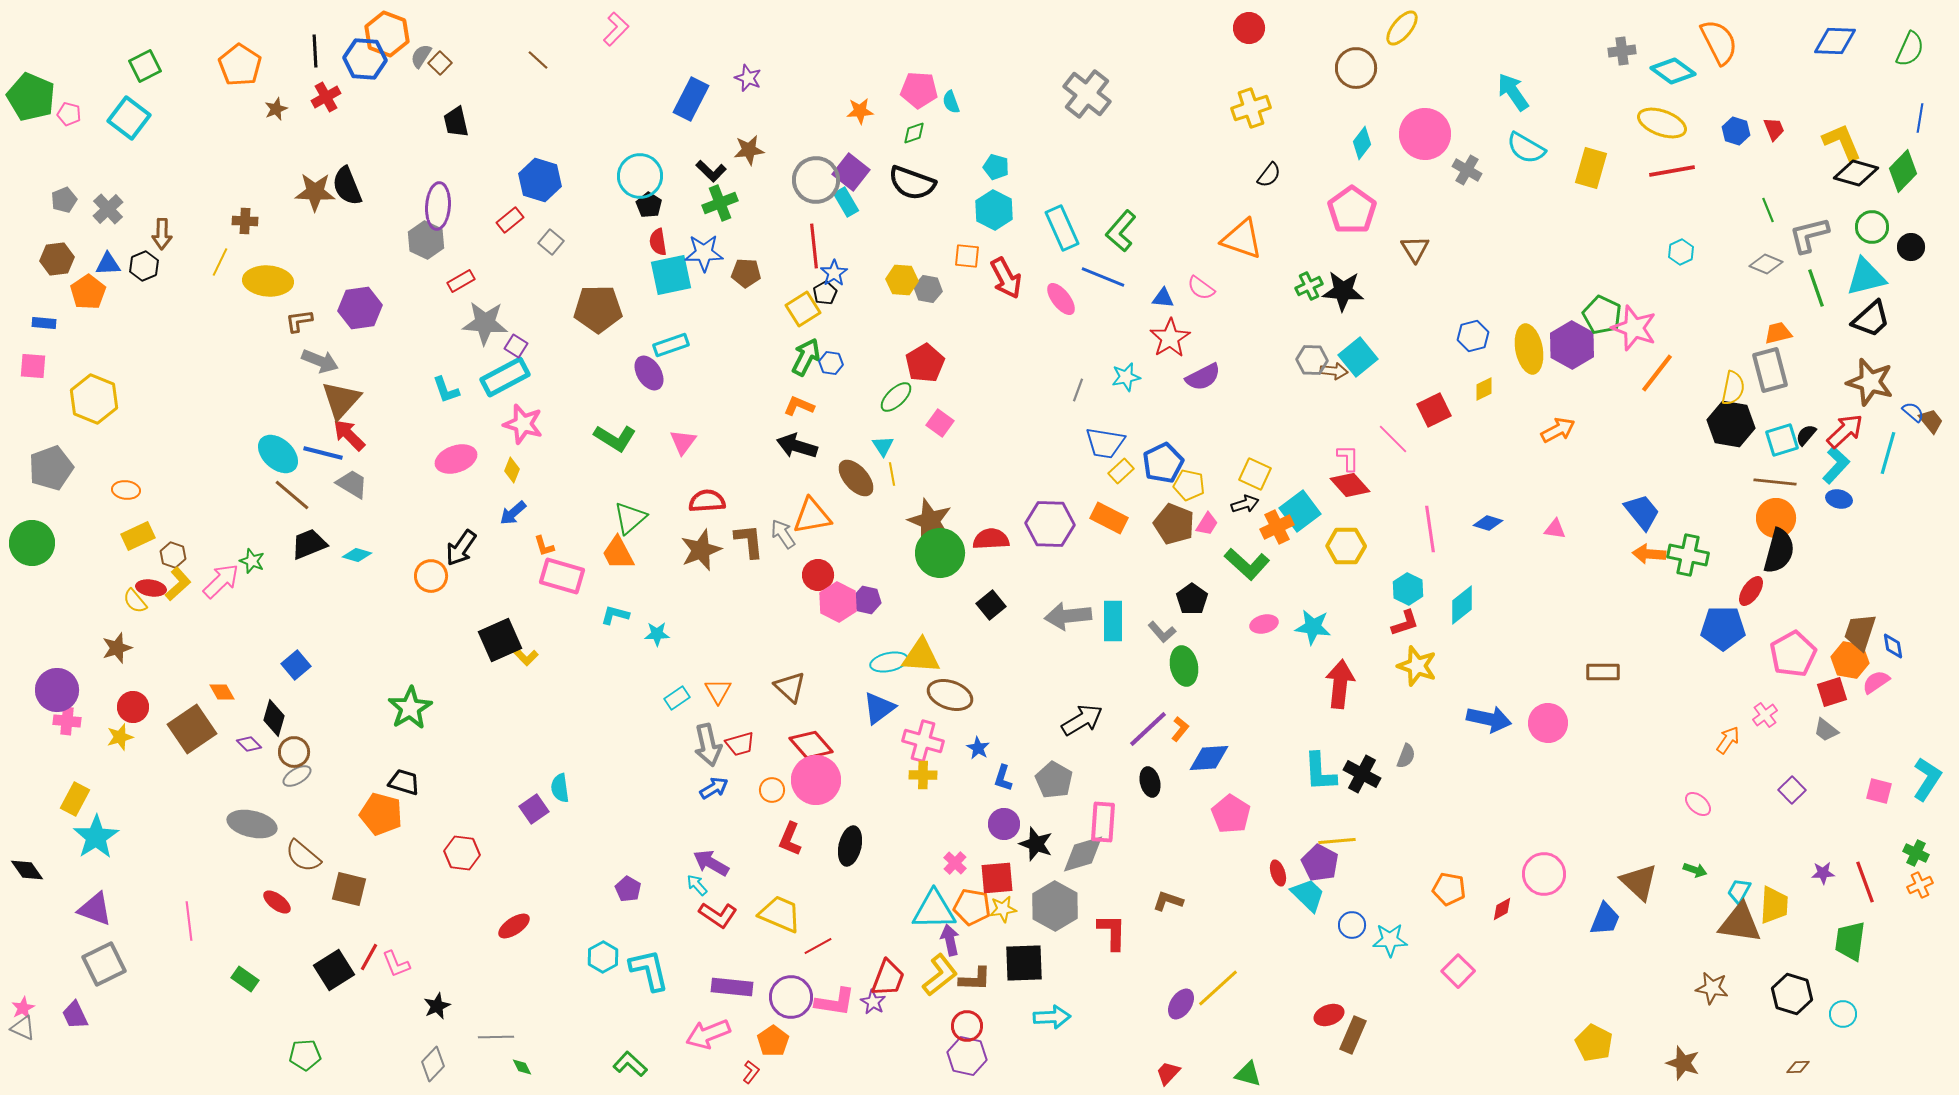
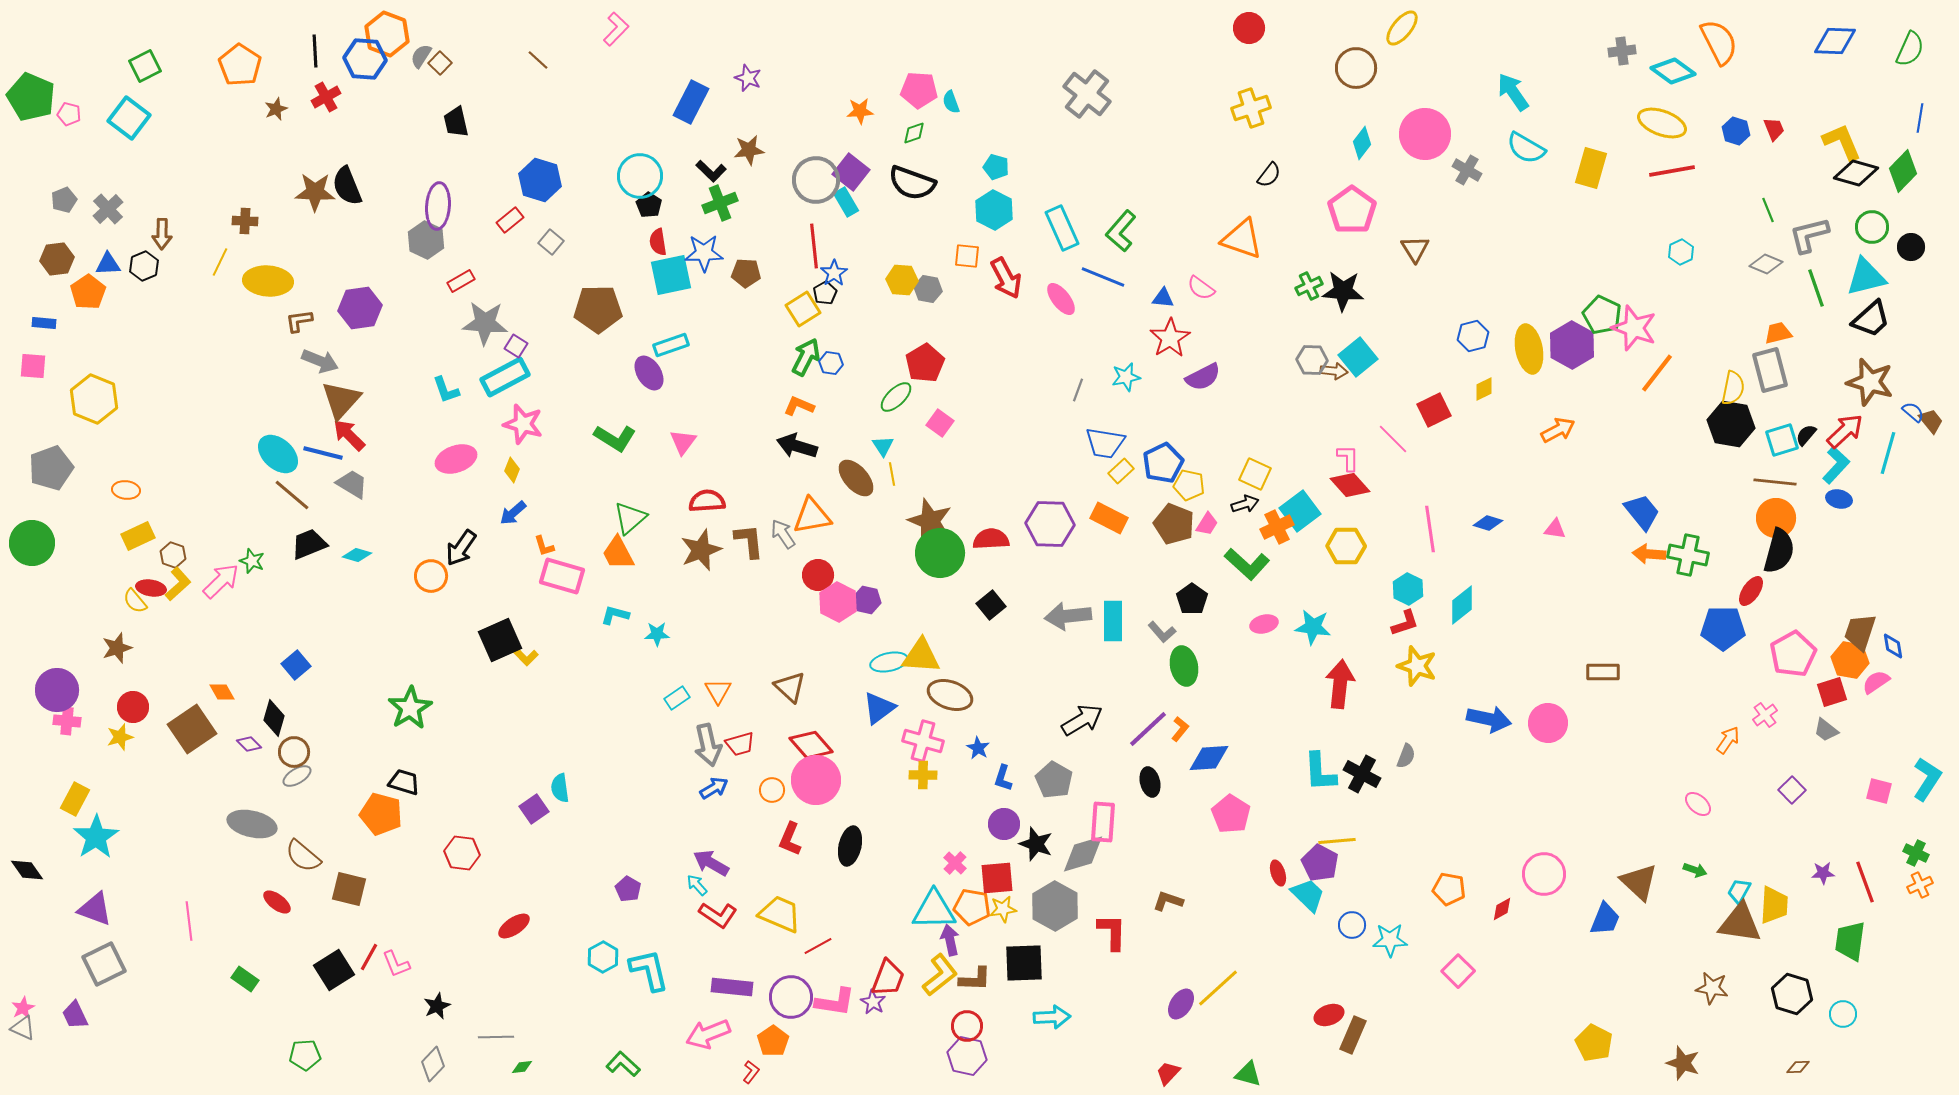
blue rectangle at (691, 99): moved 3 px down
green L-shape at (630, 1064): moved 7 px left
green diamond at (522, 1067): rotated 70 degrees counterclockwise
